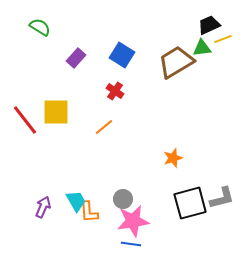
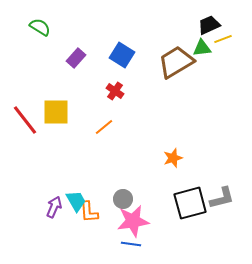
purple arrow: moved 11 px right
